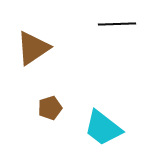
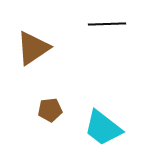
black line: moved 10 px left
brown pentagon: moved 2 px down; rotated 10 degrees clockwise
